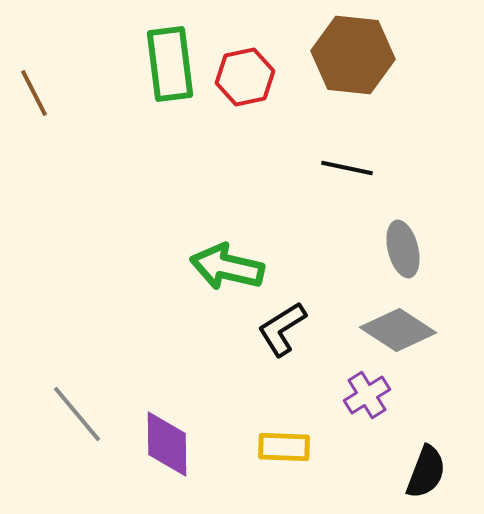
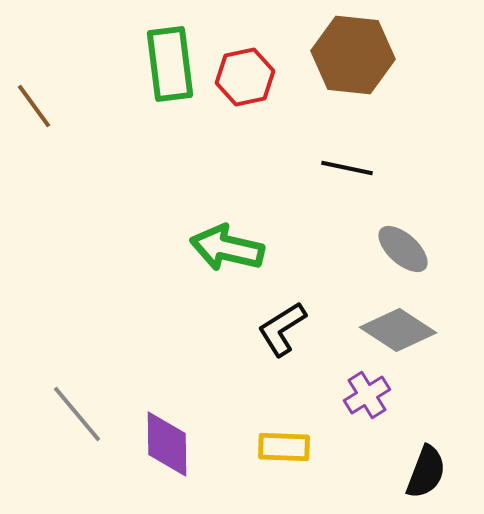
brown line: moved 13 px down; rotated 9 degrees counterclockwise
gray ellipse: rotated 34 degrees counterclockwise
green arrow: moved 19 px up
